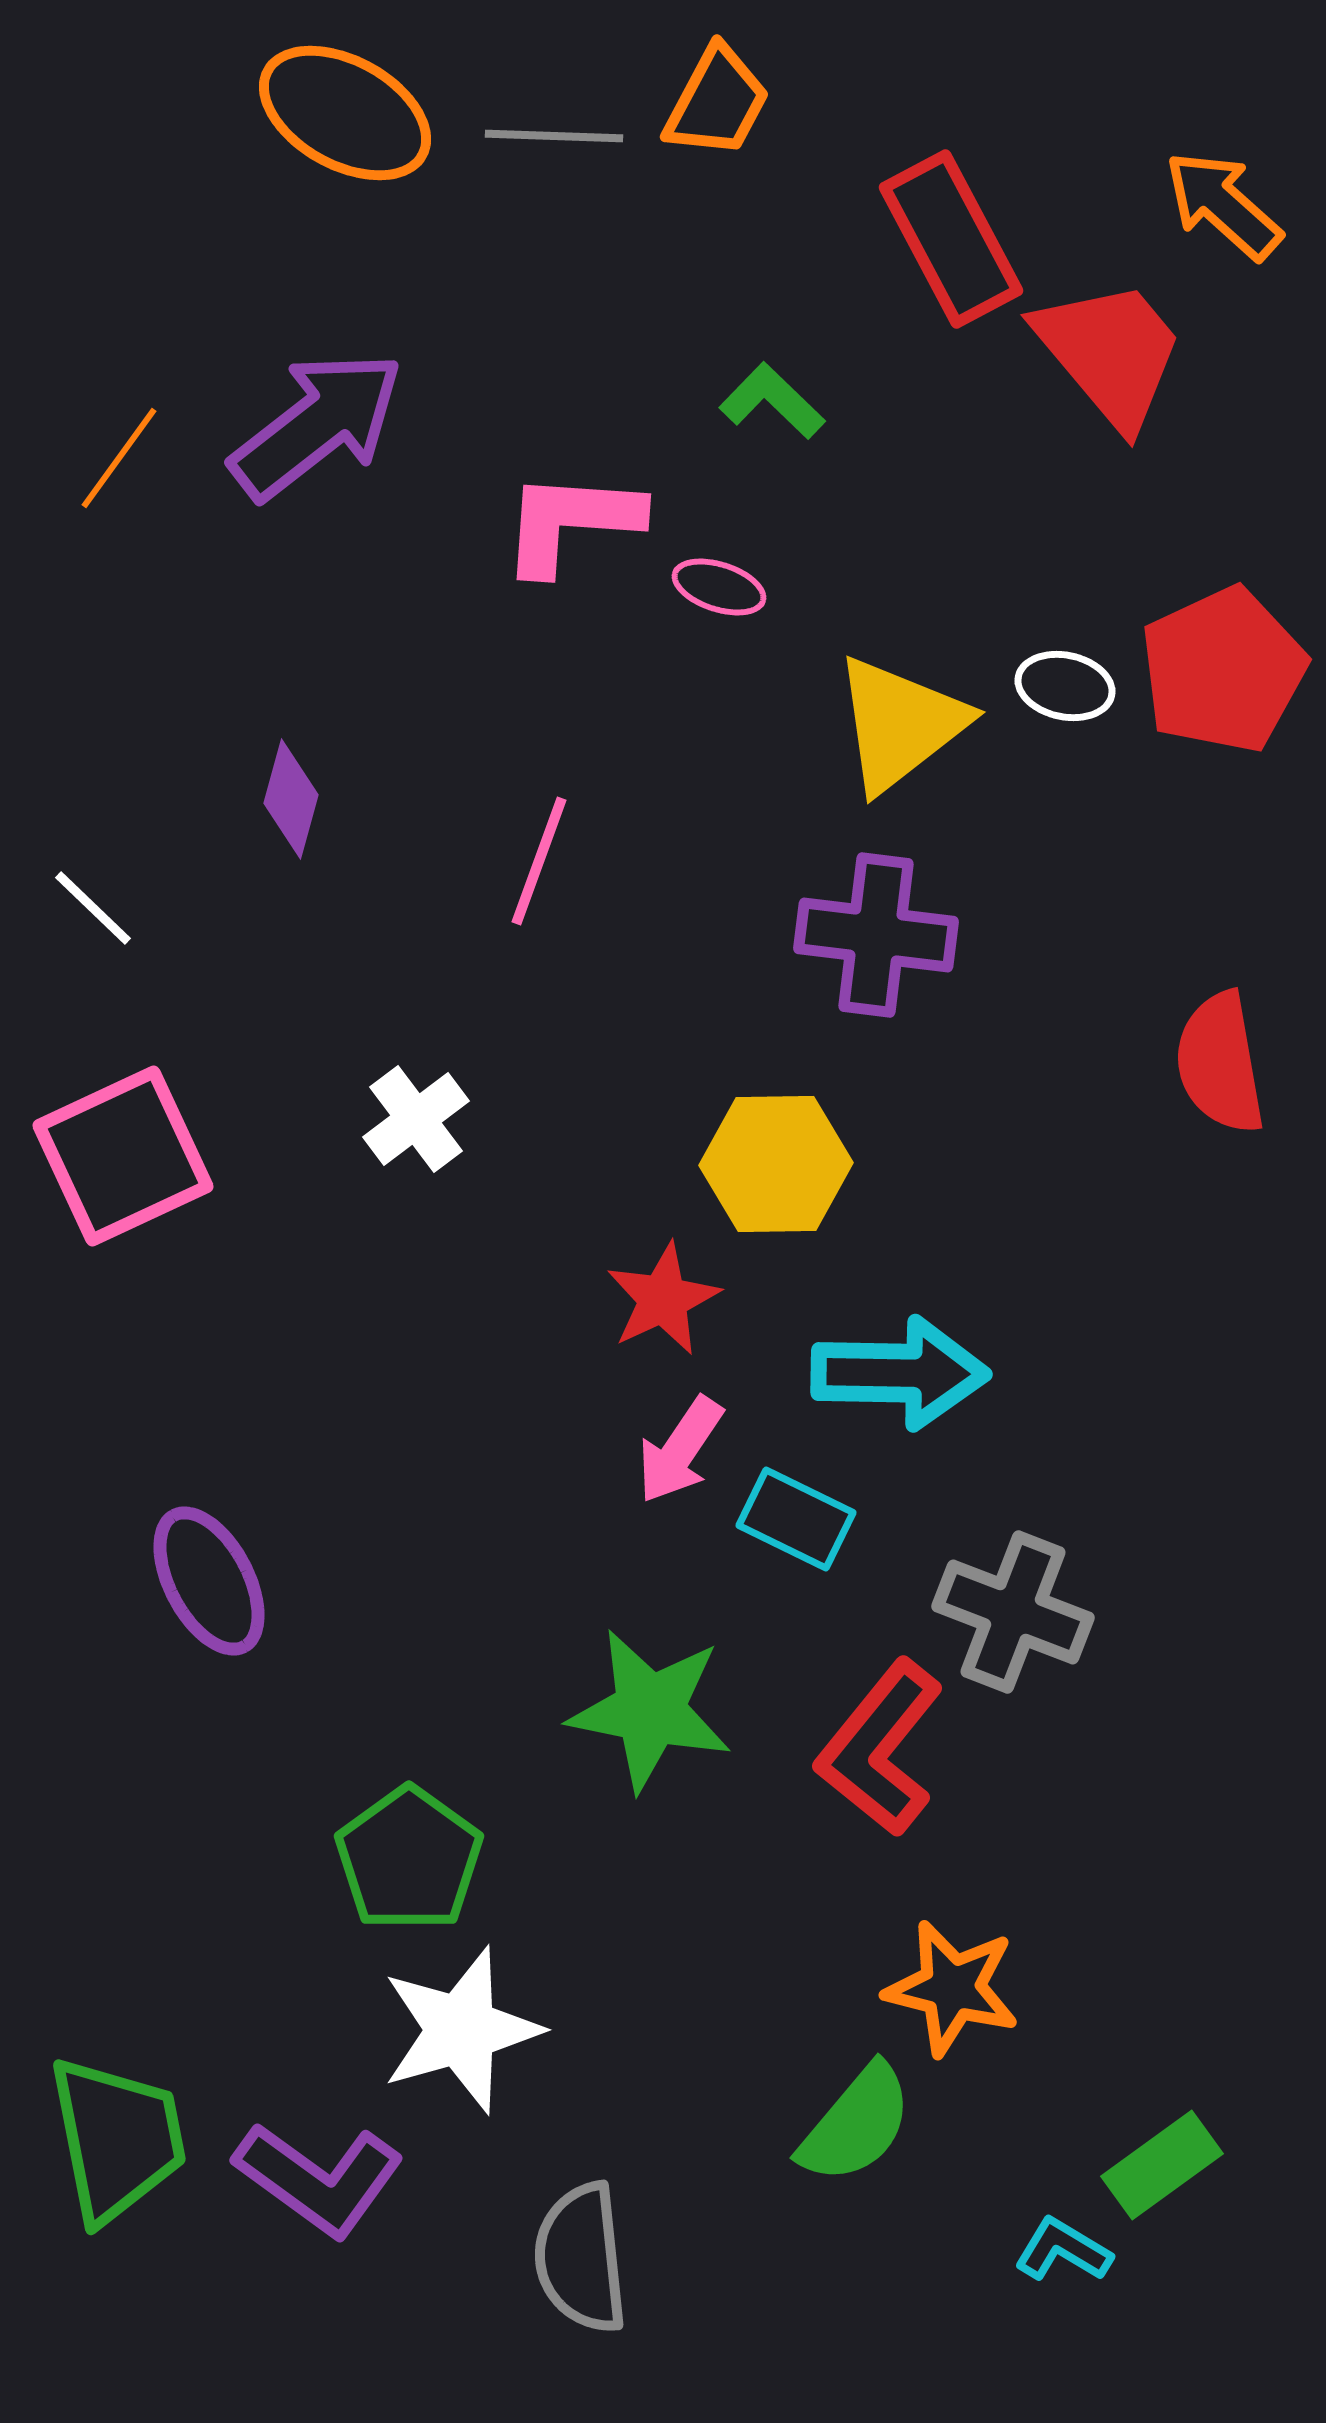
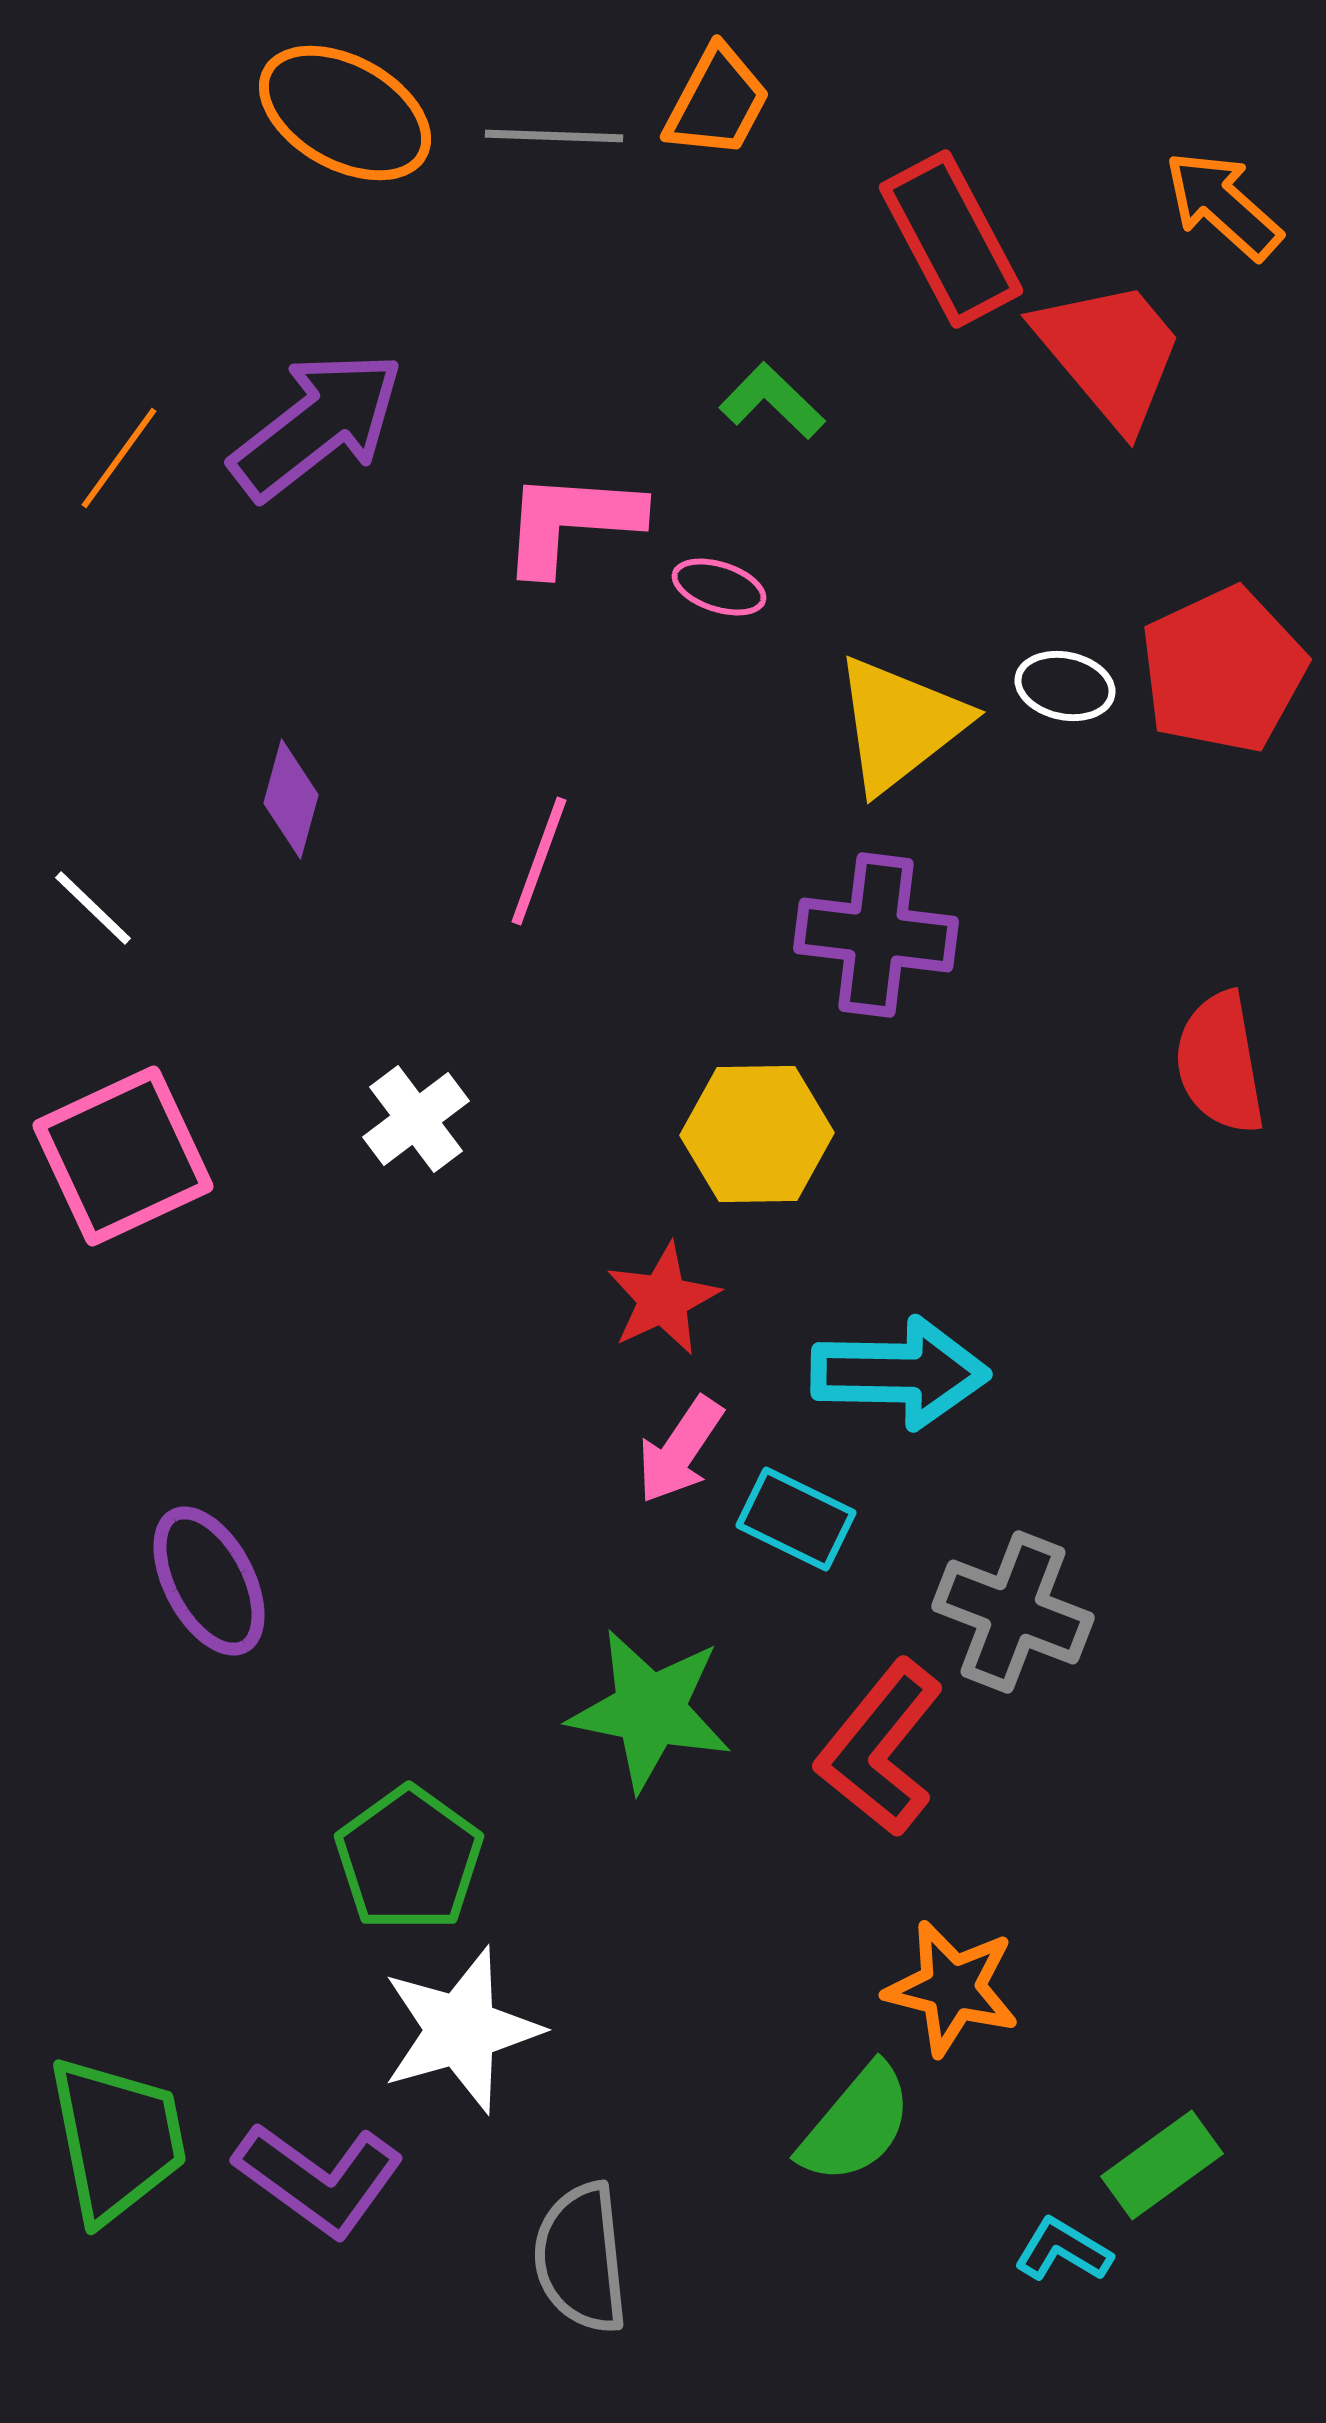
yellow hexagon: moved 19 px left, 30 px up
